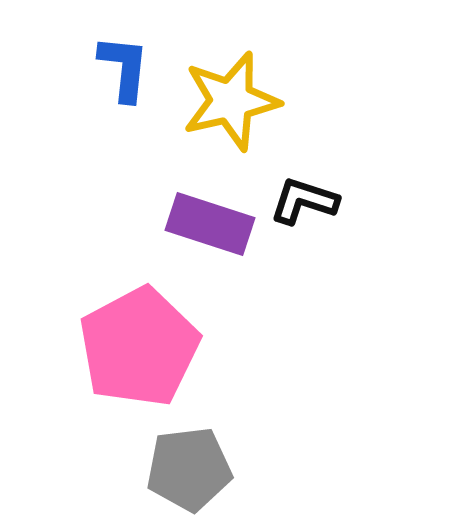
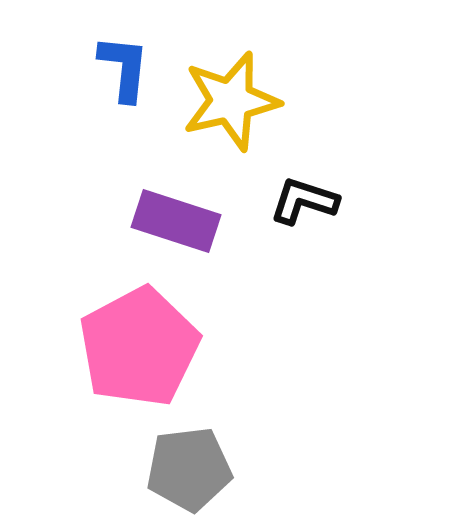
purple rectangle: moved 34 px left, 3 px up
